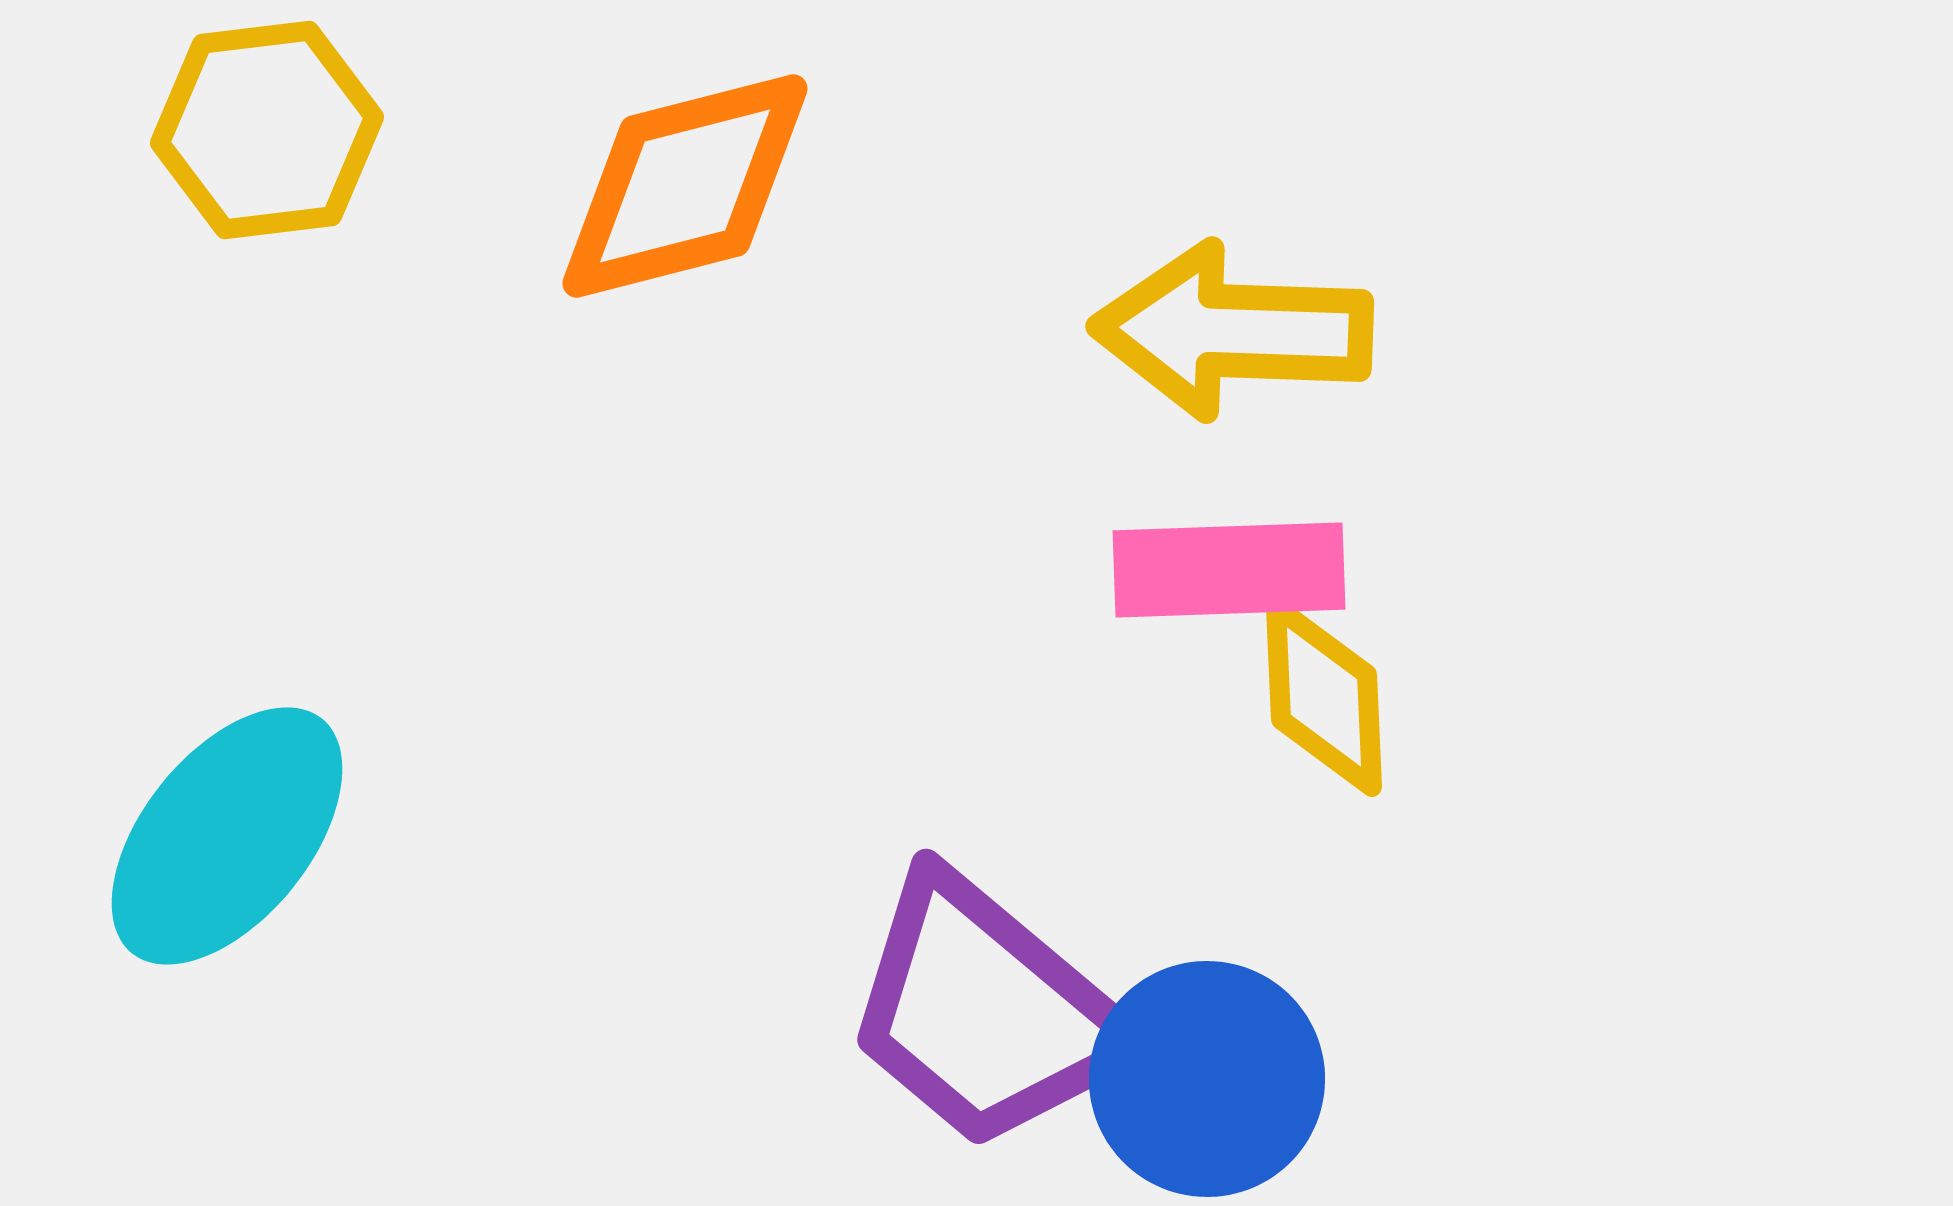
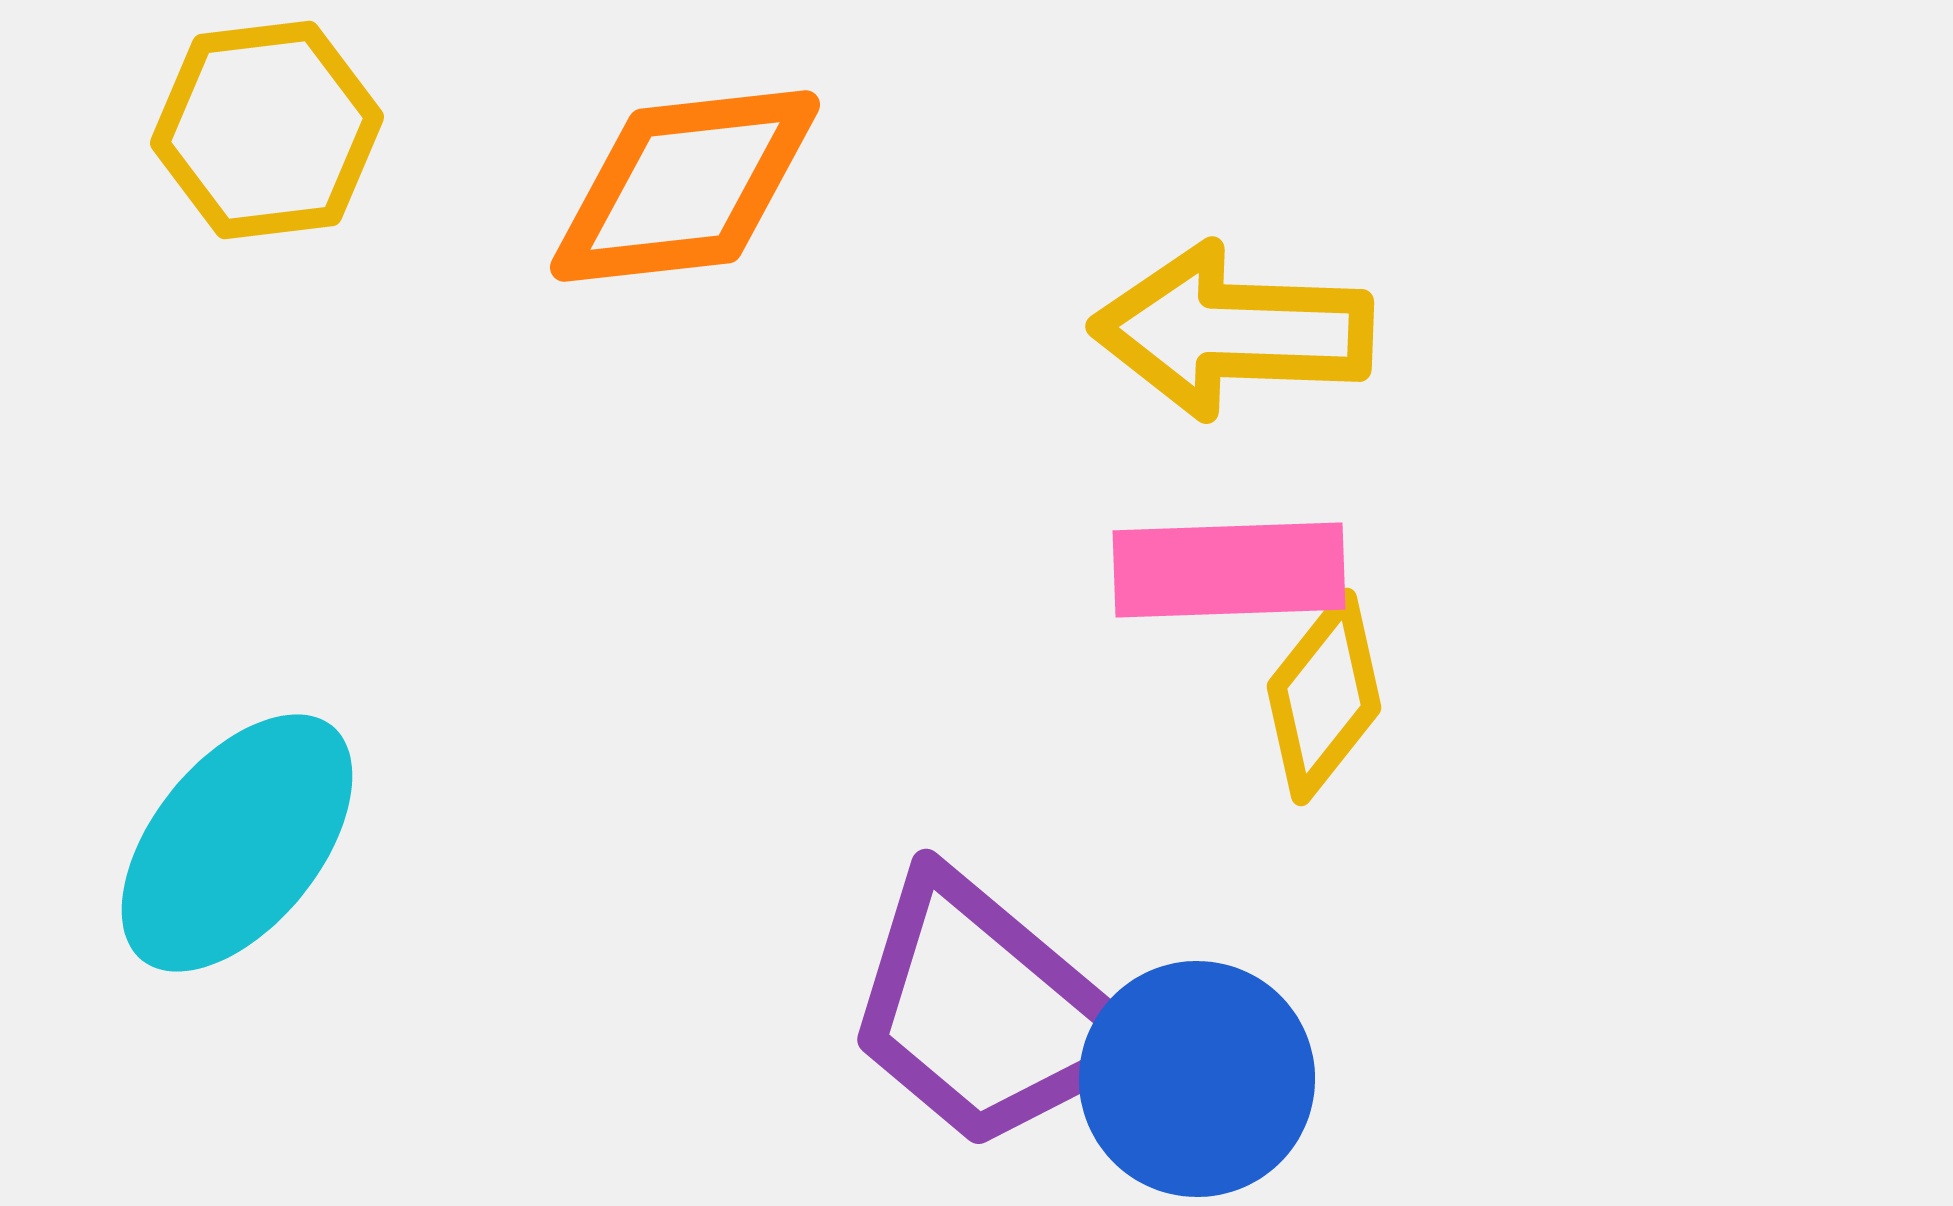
orange diamond: rotated 8 degrees clockwise
yellow diamond: rotated 41 degrees clockwise
cyan ellipse: moved 10 px right, 7 px down
blue circle: moved 10 px left
